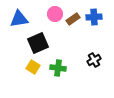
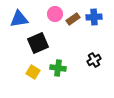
yellow square: moved 5 px down
